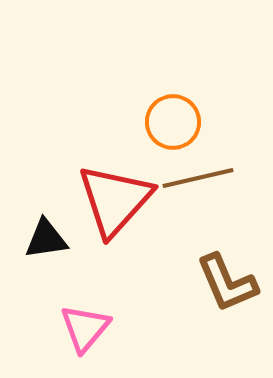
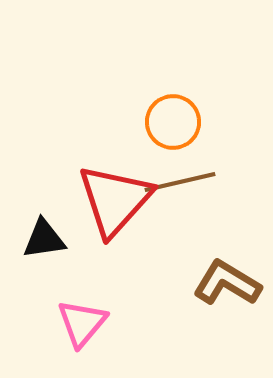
brown line: moved 18 px left, 4 px down
black triangle: moved 2 px left
brown L-shape: rotated 144 degrees clockwise
pink triangle: moved 3 px left, 5 px up
